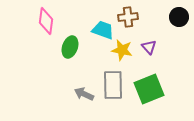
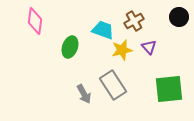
brown cross: moved 6 px right, 4 px down; rotated 24 degrees counterclockwise
pink diamond: moved 11 px left
yellow star: rotated 25 degrees counterclockwise
gray rectangle: rotated 32 degrees counterclockwise
green square: moved 20 px right; rotated 16 degrees clockwise
gray arrow: rotated 144 degrees counterclockwise
